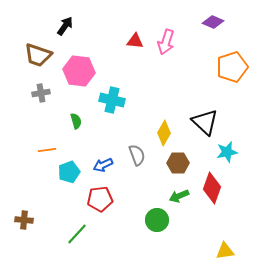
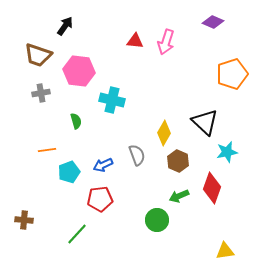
orange pentagon: moved 7 px down
brown hexagon: moved 2 px up; rotated 25 degrees clockwise
